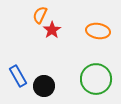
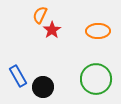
orange ellipse: rotated 10 degrees counterclockwise
black circle: moved 1 px left, 1 px down
